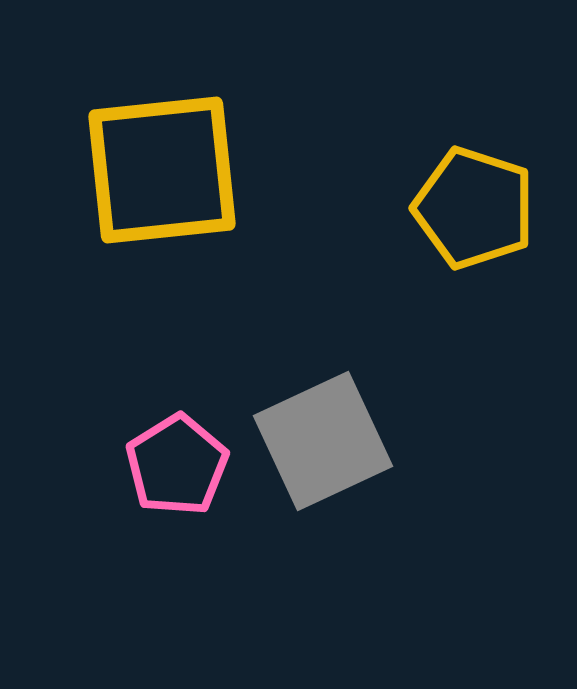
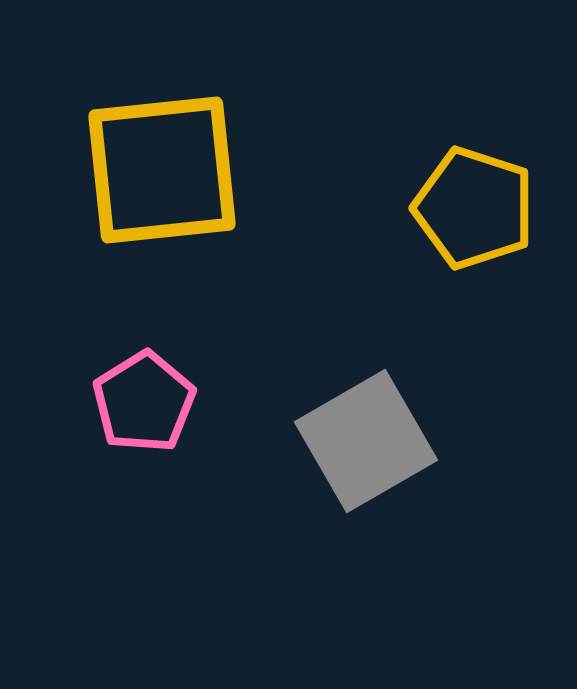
gray square: moved 43 px right; rotated 5 degrees counterclockwise
pink pentagon: moved 33 px left, 63 px up
